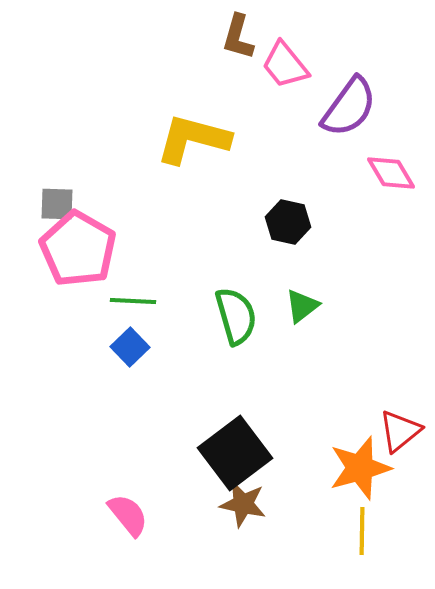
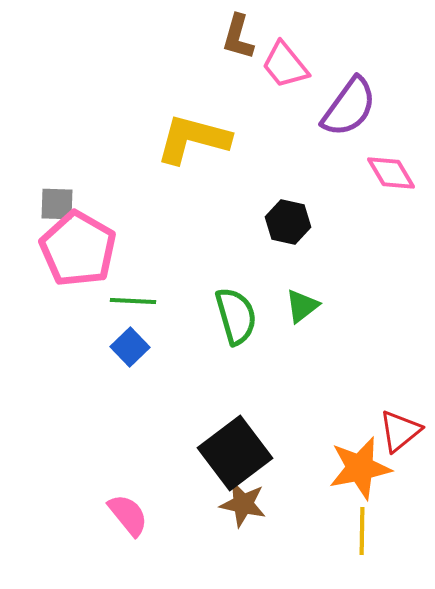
orange star: rotated 4 degrees clockwise
